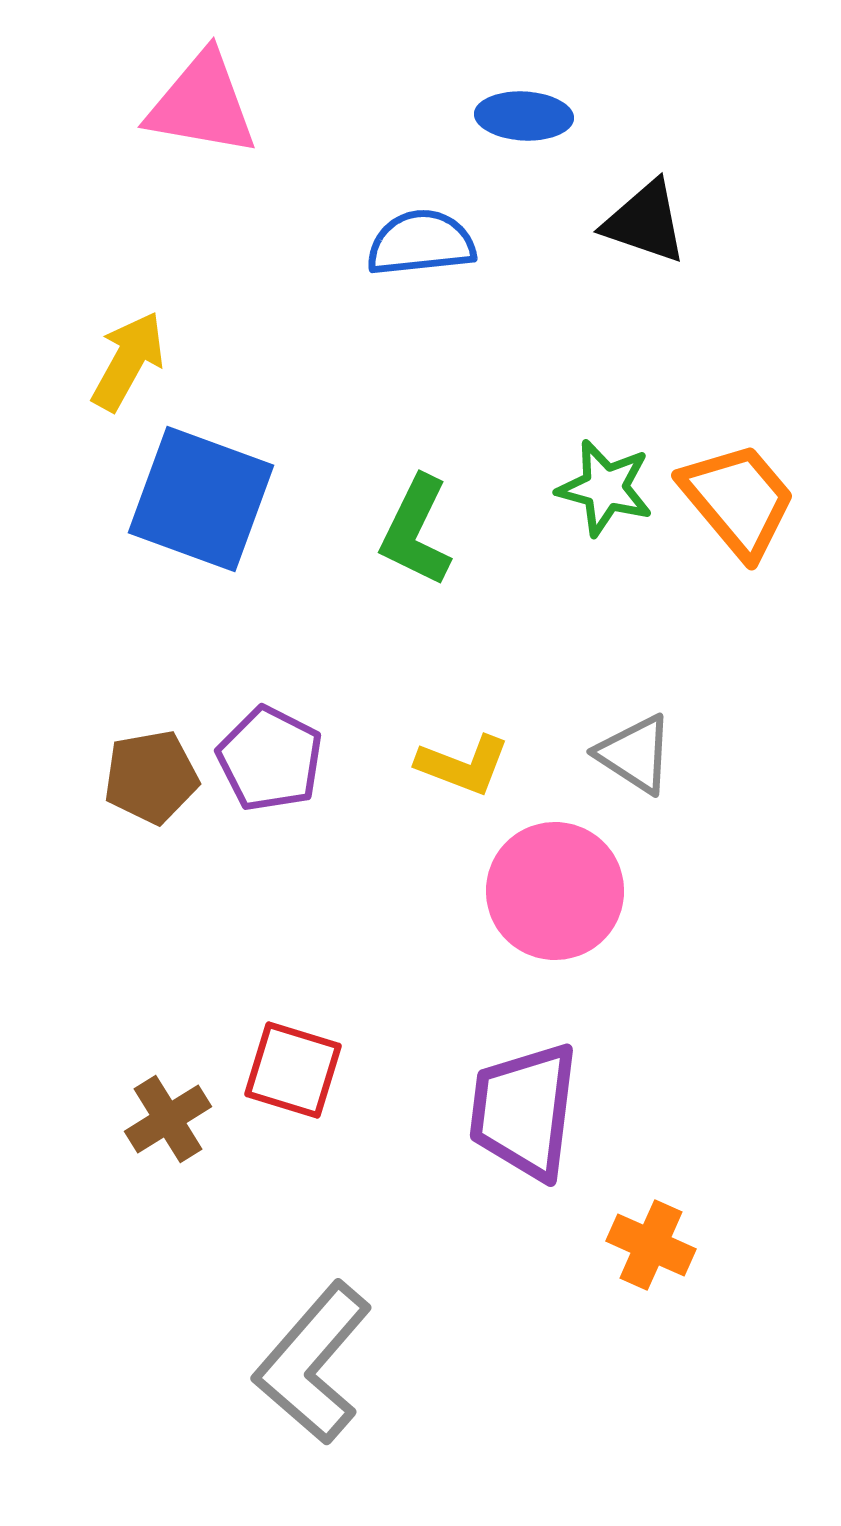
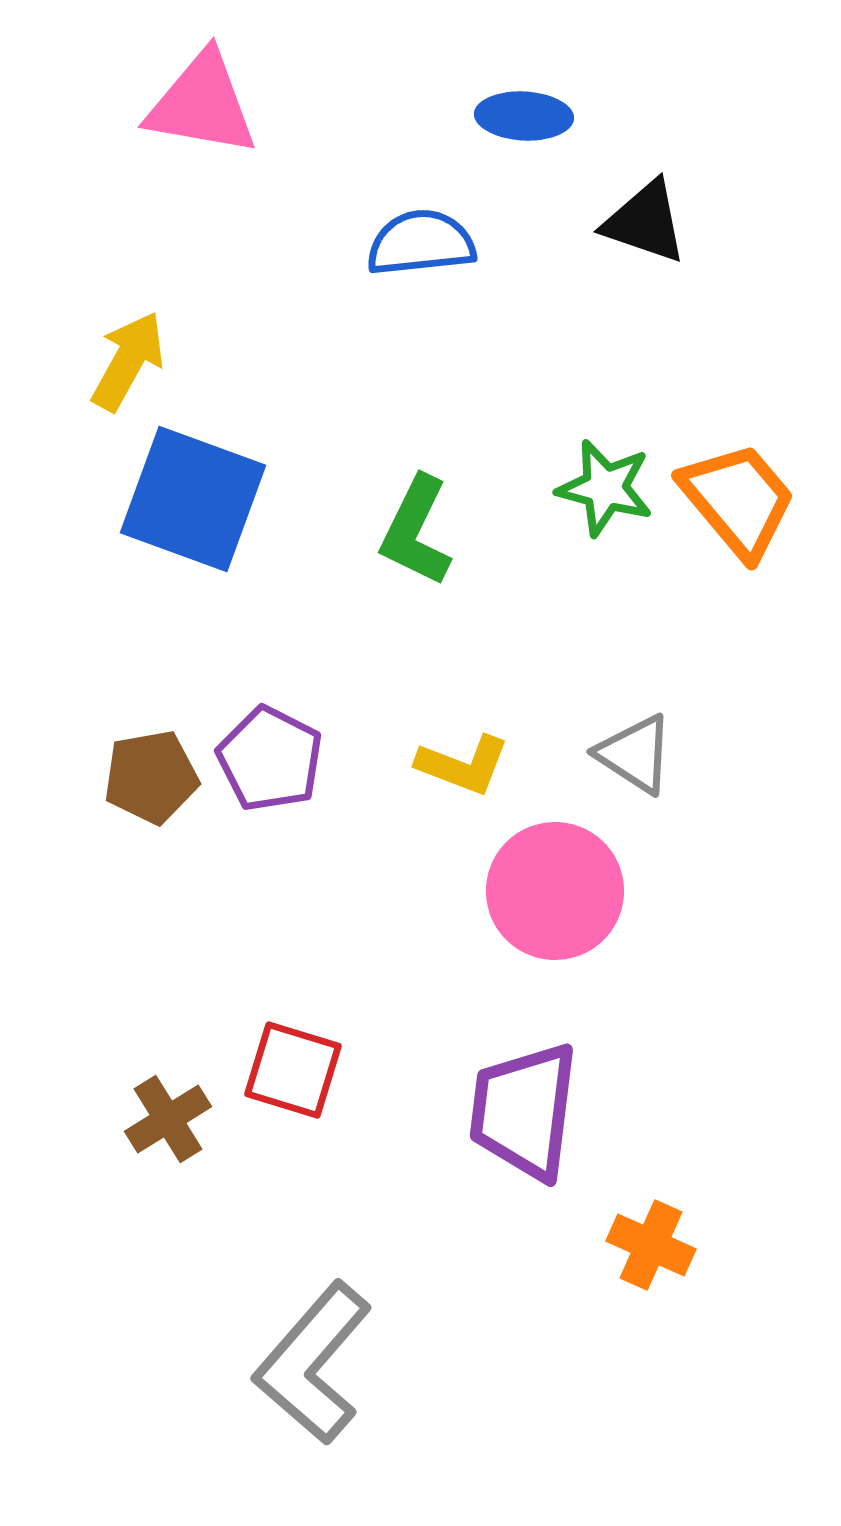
blue square: moved 8 px left
